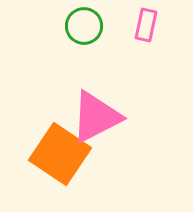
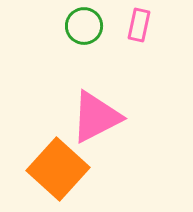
pink rectangle: moved 7 px left
orange square: moved 2 px left, 15 px down; rotated 8 degrees clockwise
